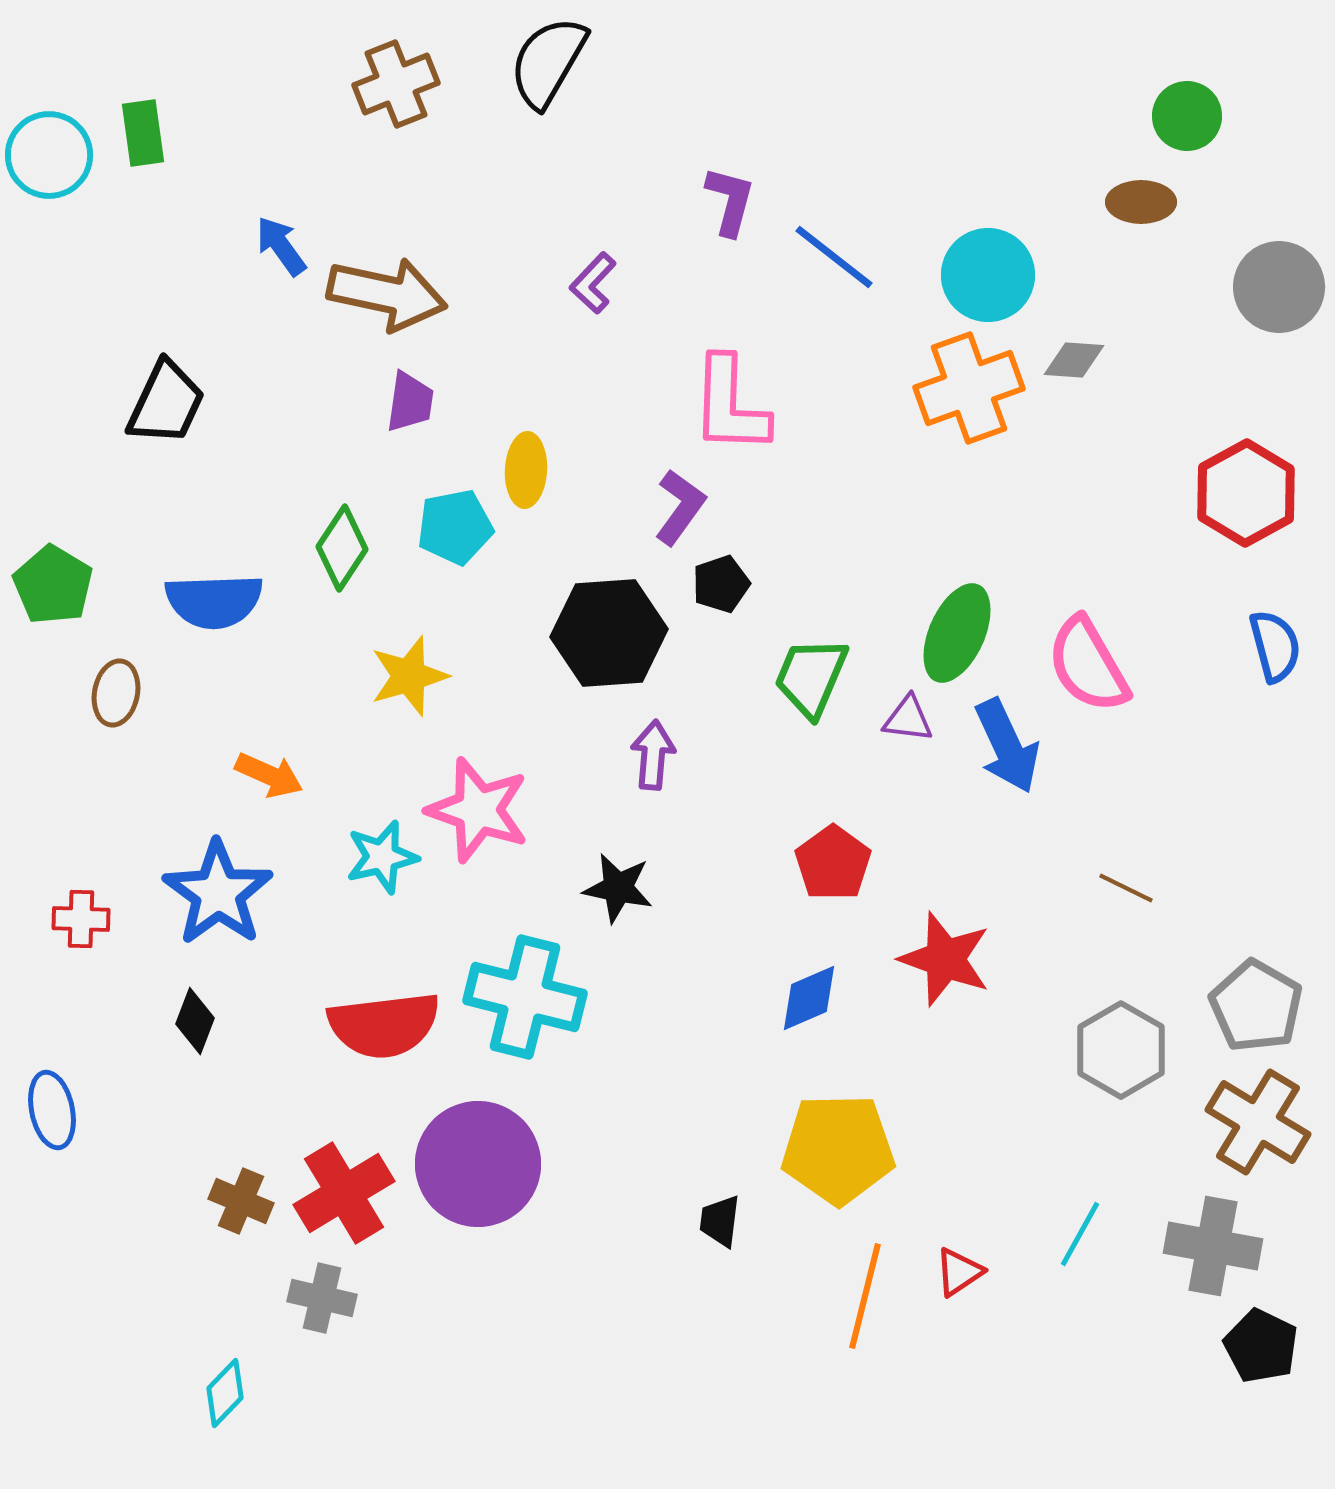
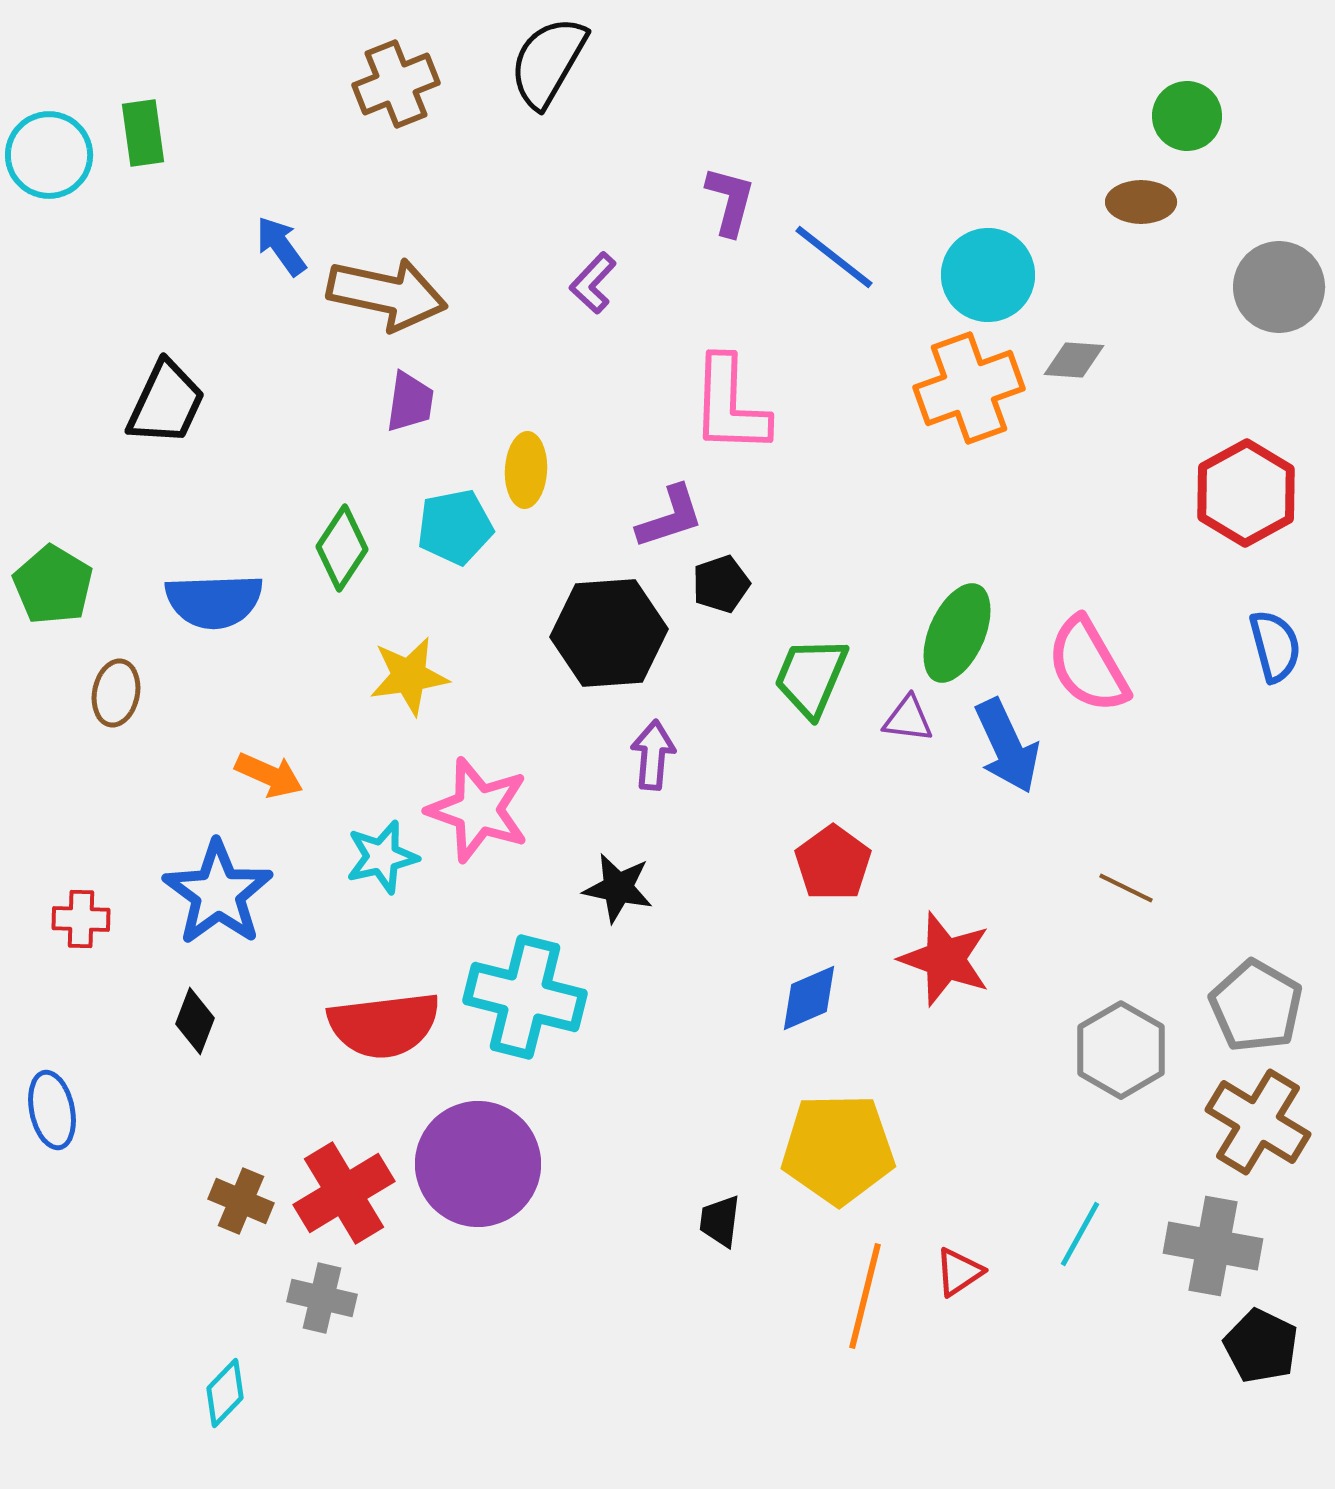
purple L-shape at (680, 507): moved 10 px left, 10 px down; rotated 36 degrees clockwise
yellow star at (409, 676): rotated 8 degrees clockwise
